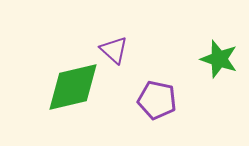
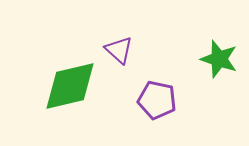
purple triangle: moved 5 px right
green diamond: moved 3 px left, 1 px up
